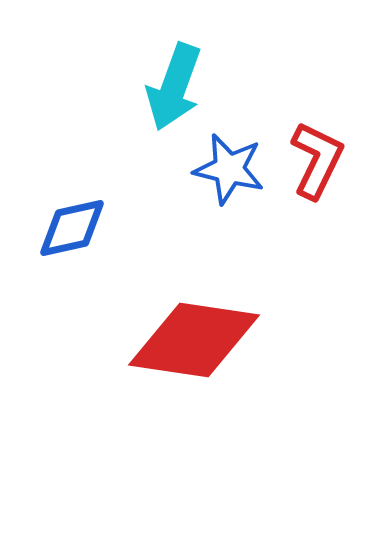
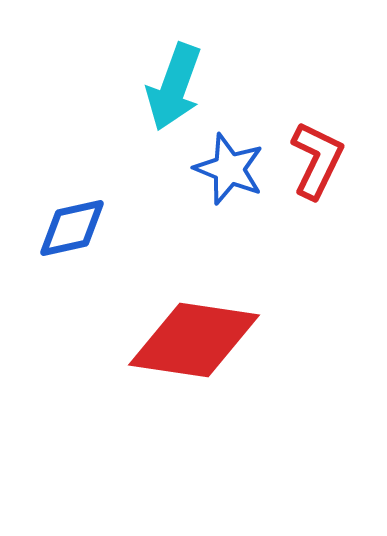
blue star: rotated 8 degrees clockwise
